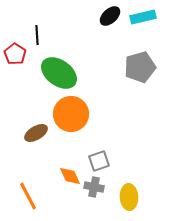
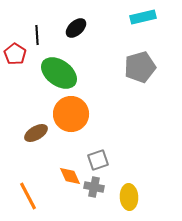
black ellipse: moved 34 px left, 12 px down
gray square: moved 1 px left, 1 px up
